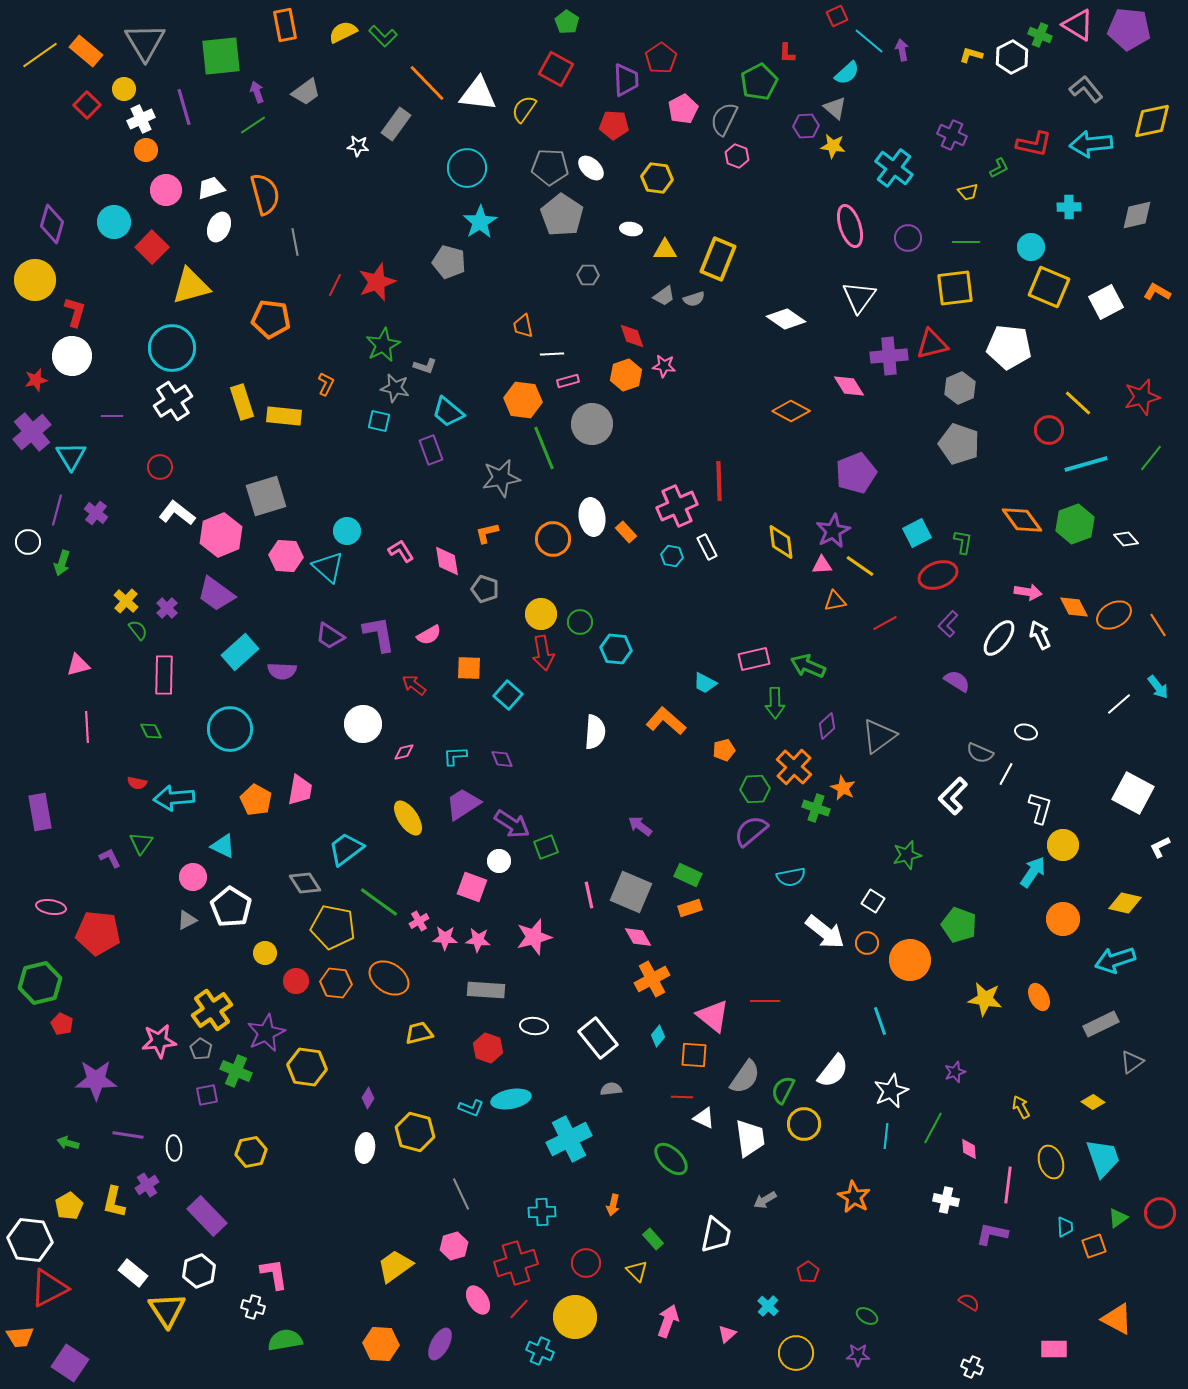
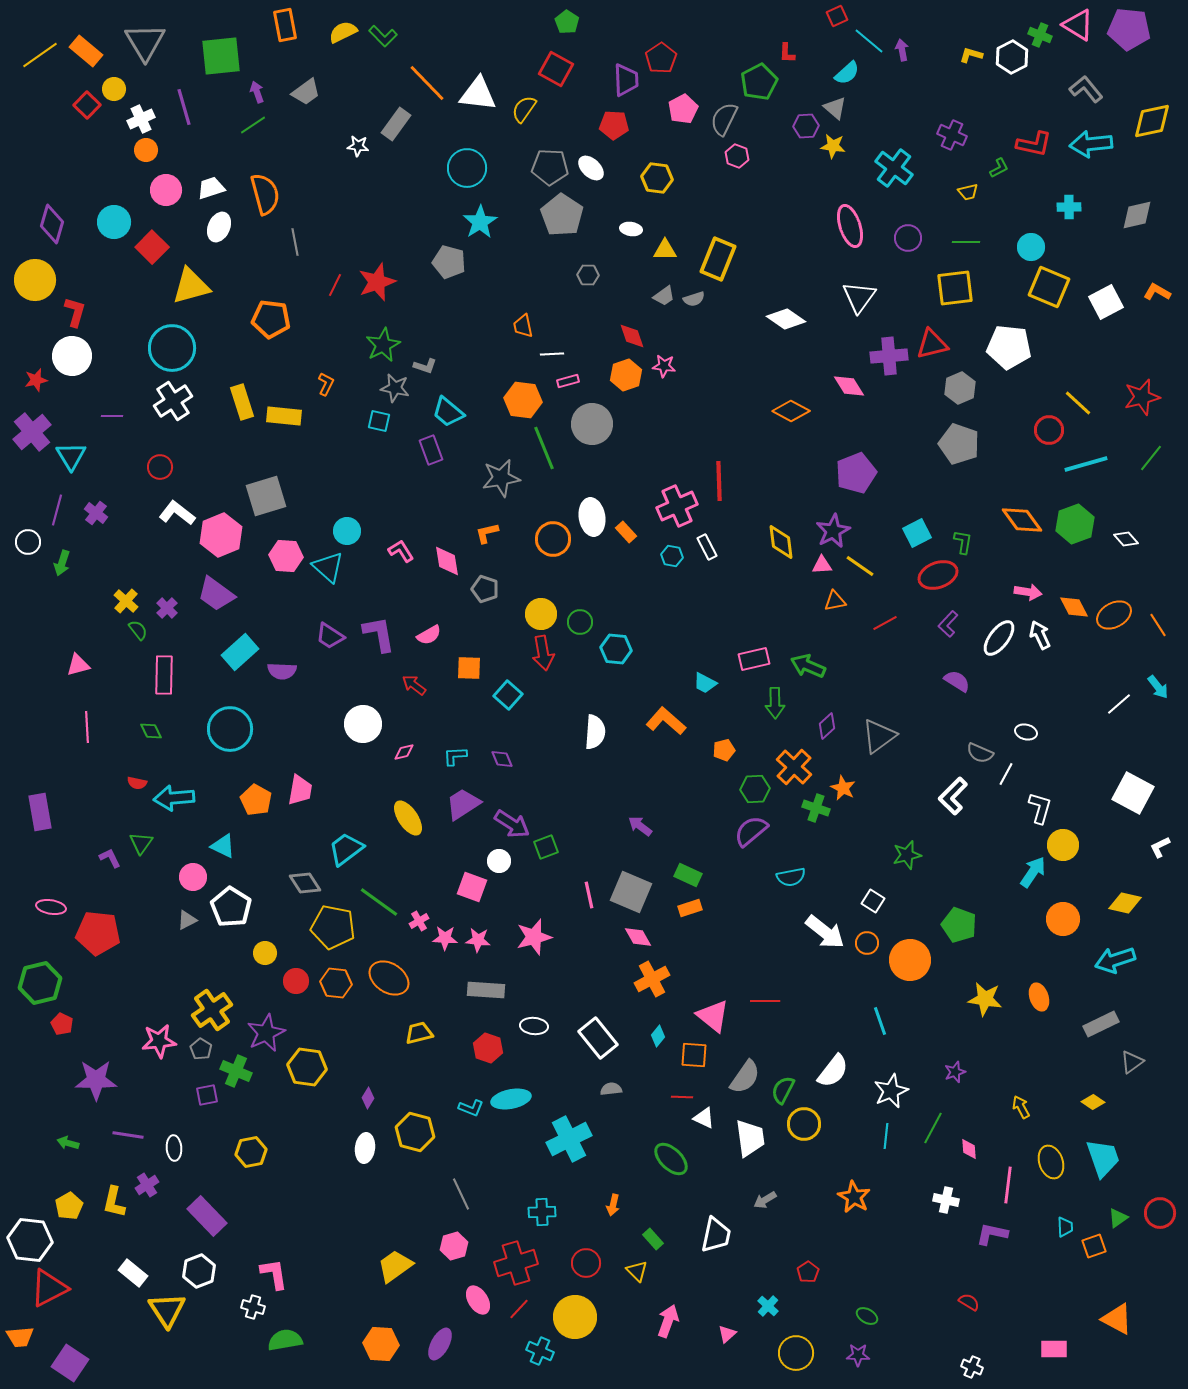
yellow circle at (124, 89): moved 10 px left
orange ellipse at (1039, 997): rotated 8 degrees clockwise
